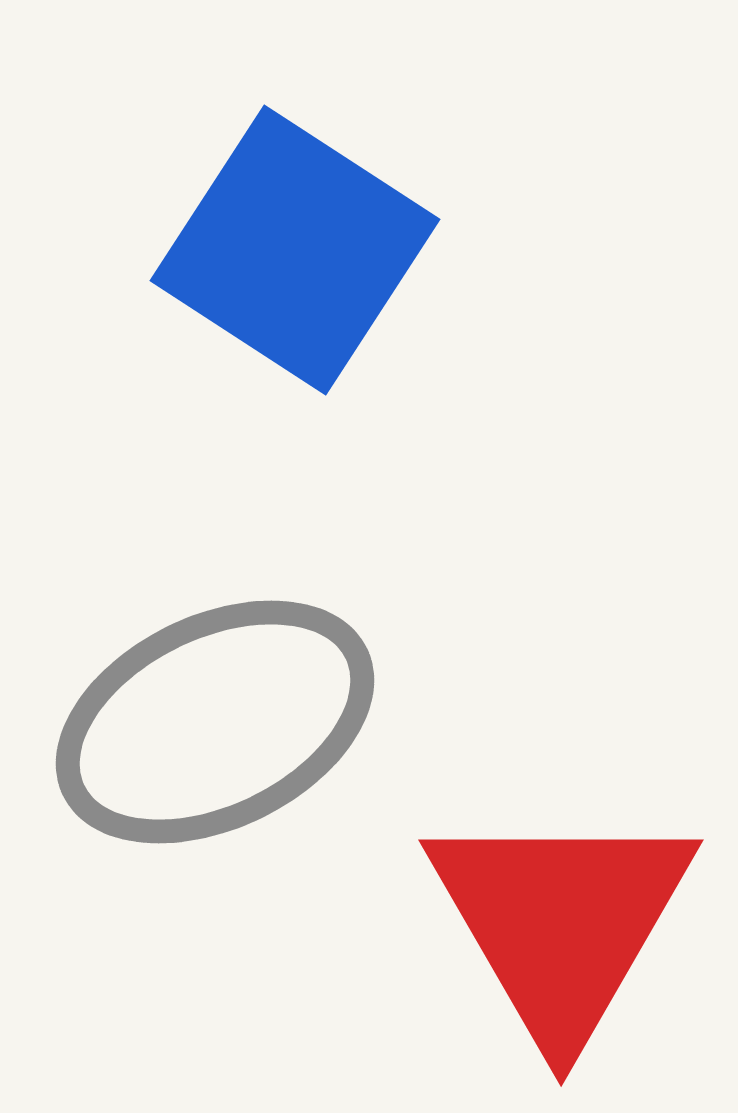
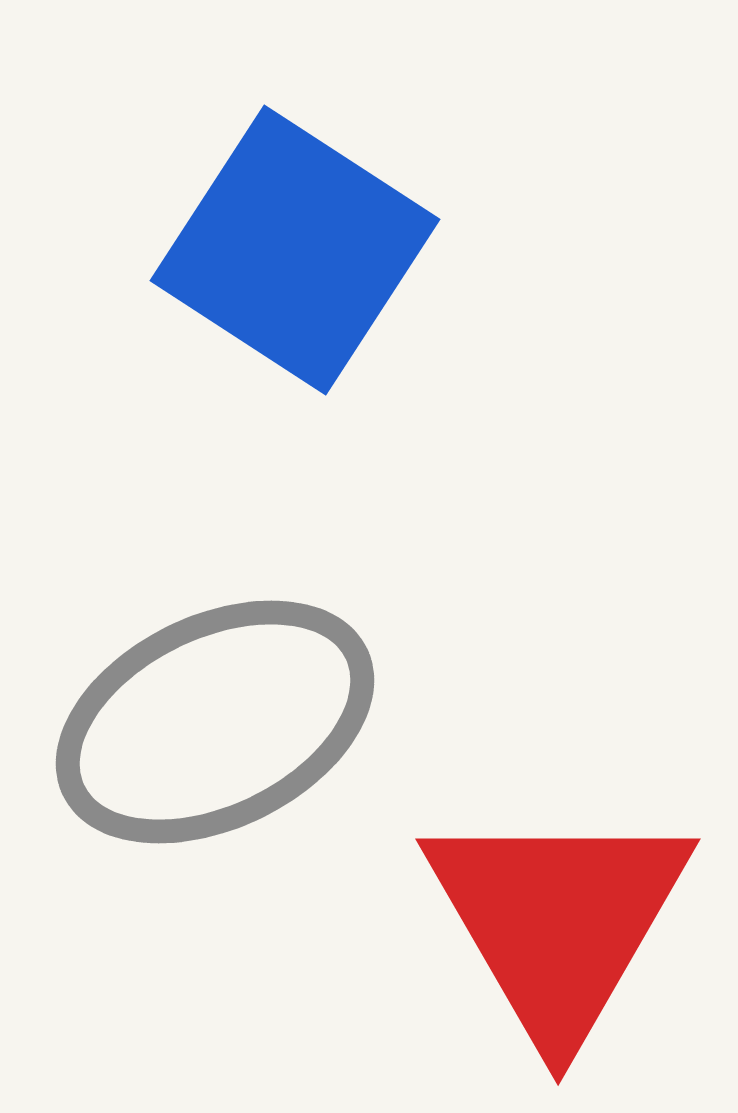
red triangle: moved 3 px left, 1 px up
